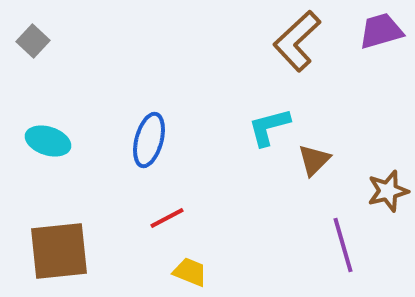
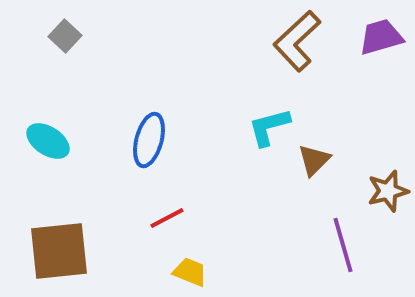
purple trapezoid: moved 6 px down
gray square: moved 32 px right, 5 px up
cyan ellipse: rotated 15 degrees clockwise
